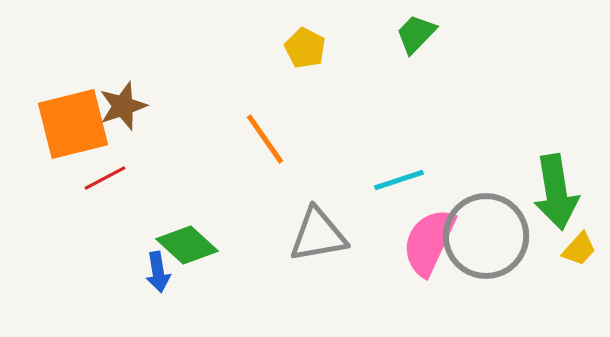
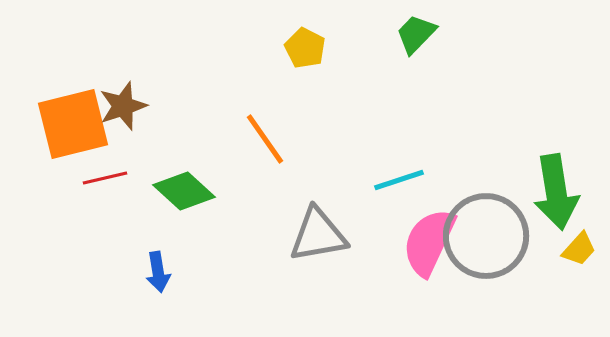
red line: rotated 15 degrees clockwise
green diamond: moved 3 px left, 54 px up
